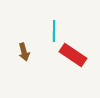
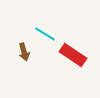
cyan line: moved 9 px left, 3 px down; rotated 60 degrees counterclockwise
